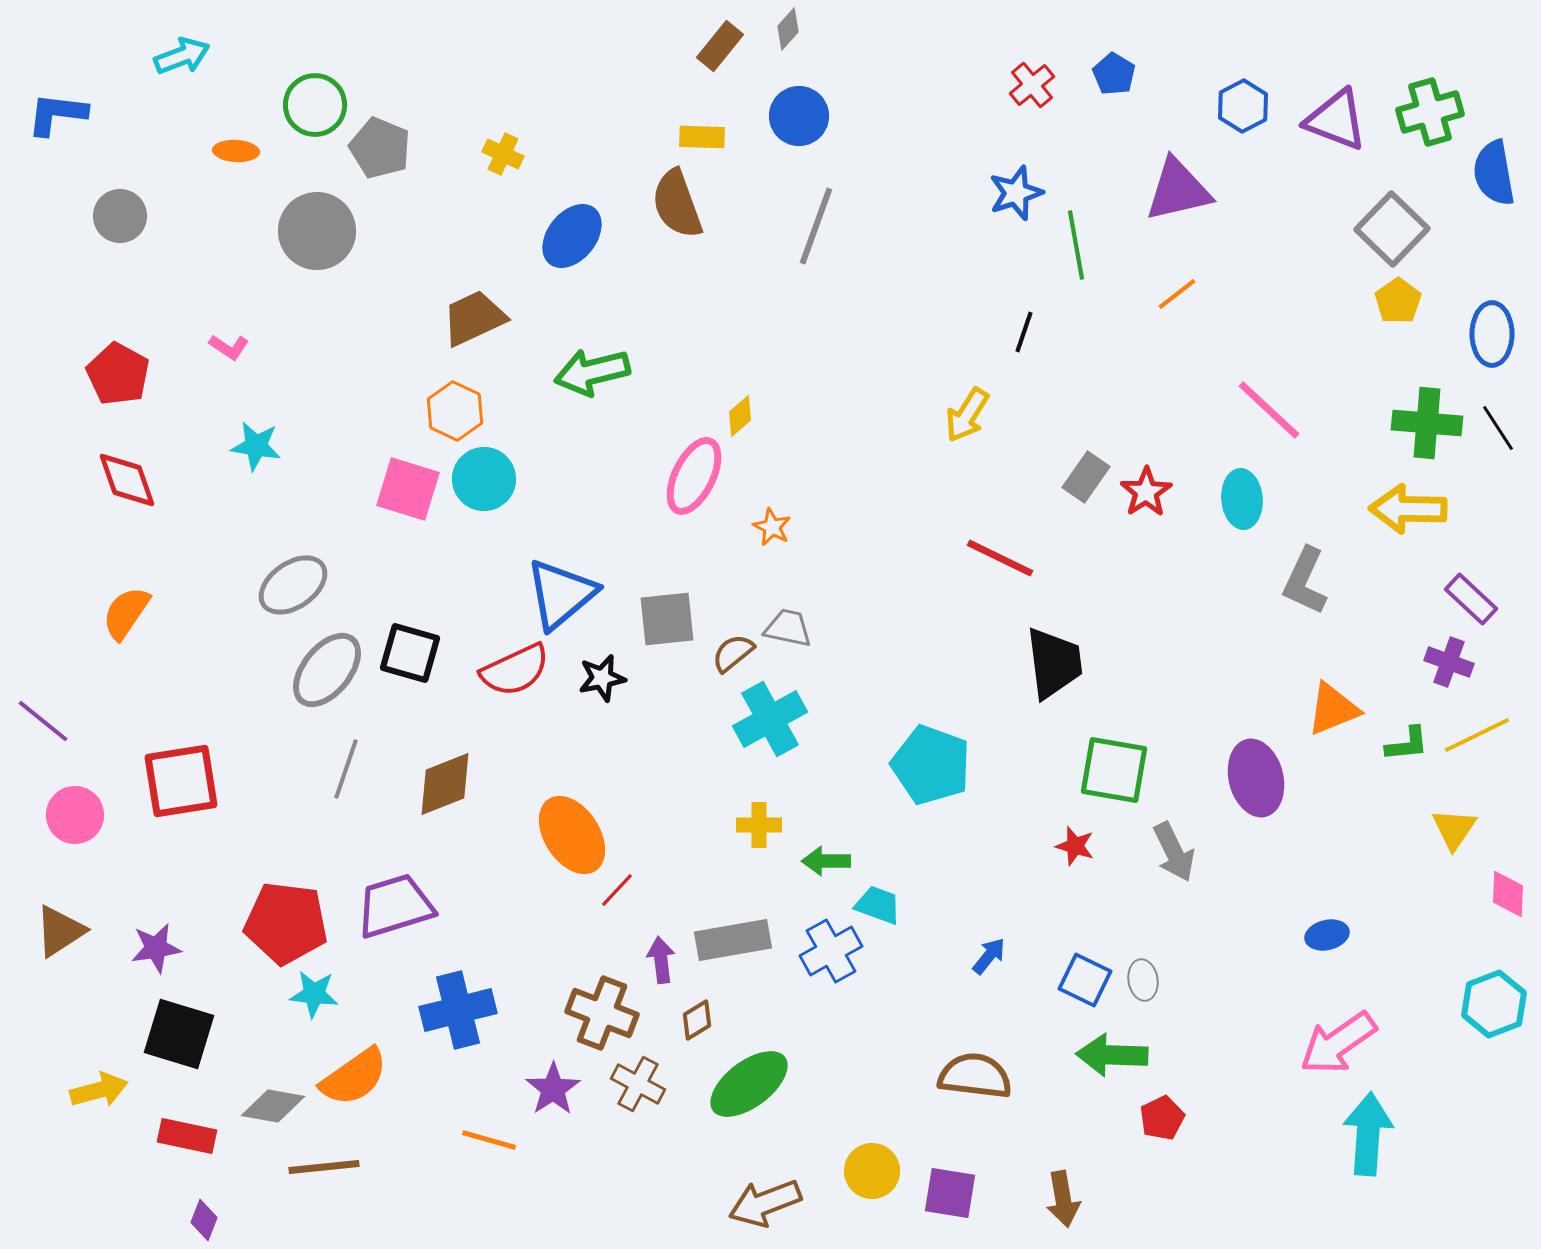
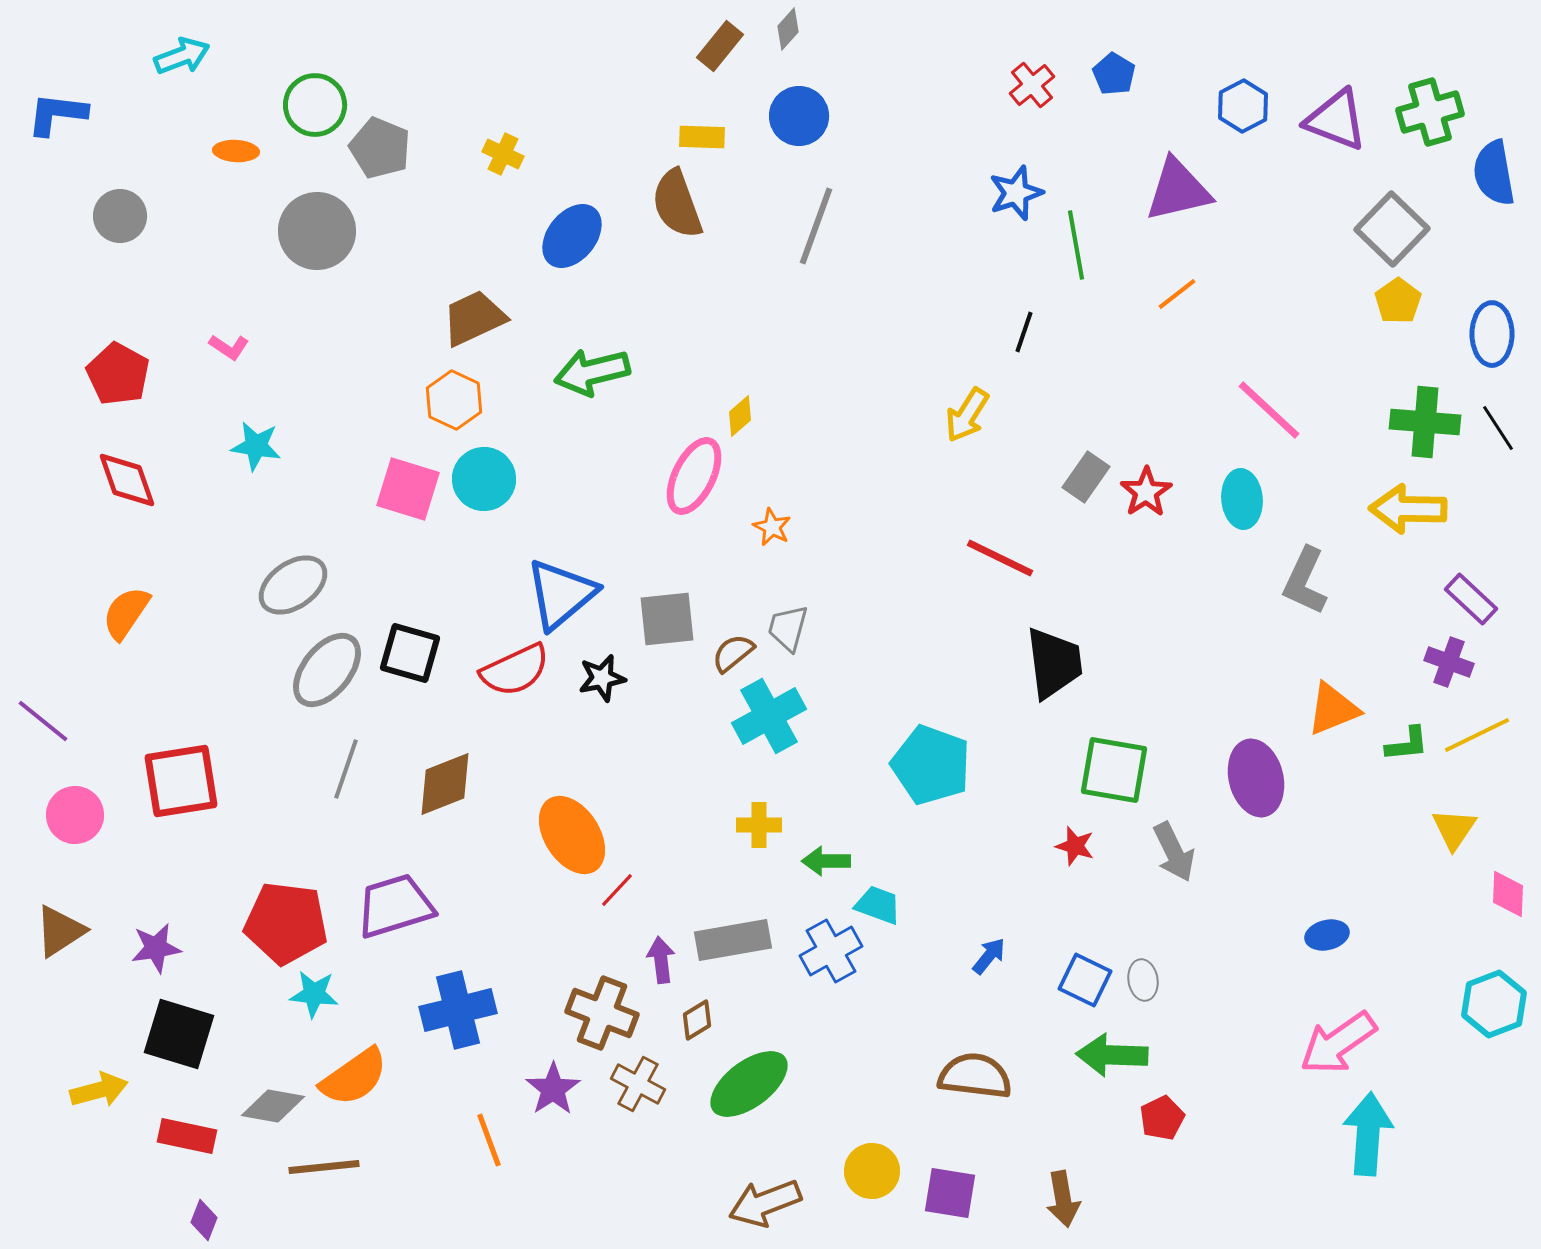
orange hexagon at (455, 411): moved 1 px left, 11 px up
green cross at (1427, 423): moved 2 px left, 1 px up
gray trapezoid at (788, 628): rotated 87 degrees counterclockwise
cyan cross at (770, 719): moved 1 px left, 3 px up
orange line at (489, 1140): rotated 54 degrees clockwise
